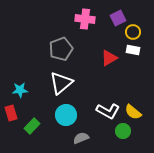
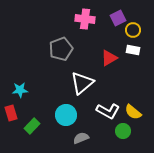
yellow circle: moved 2 px up
white triangle: moved 21 px right
